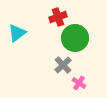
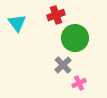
red cross: moved 2 px left, 2 px up
cyan triangle: moved 10 px up; rotated 30 degrees counterclockwise
pink cross: rotated 32 degrees clockwise
